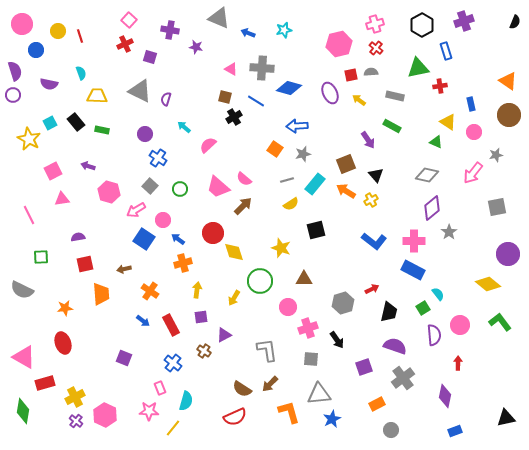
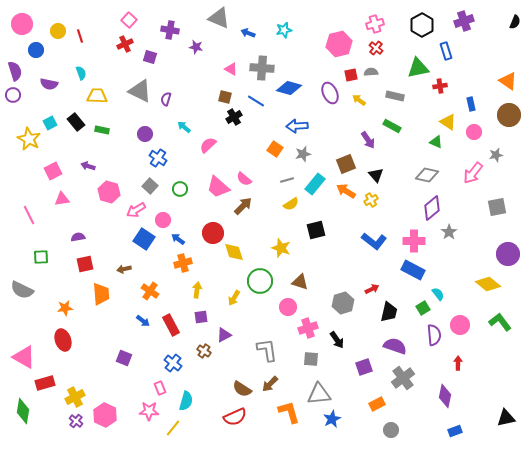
brown triangle at (304, 279): moved 4 px left, 3 px down; rotated 18 degrees clockwise
red ellipse at (63, 343): moved 3 px up
